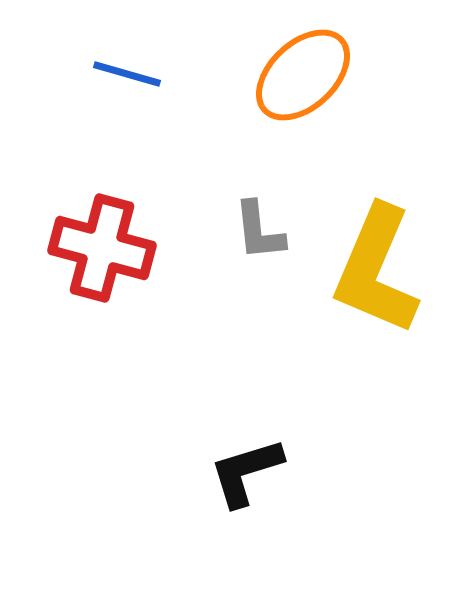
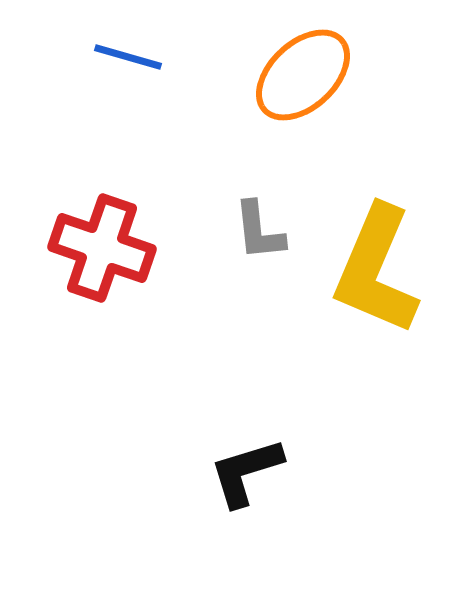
blue line: moved 1 px right, 17 px up
red cross: rotated 4 degrees clockwise
